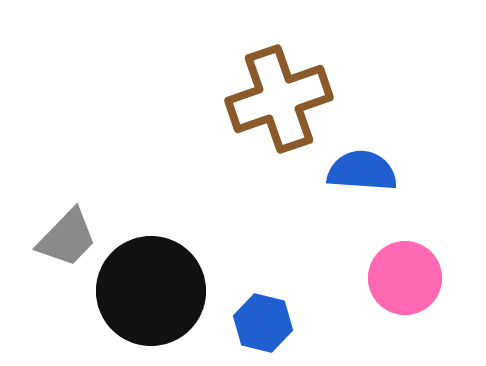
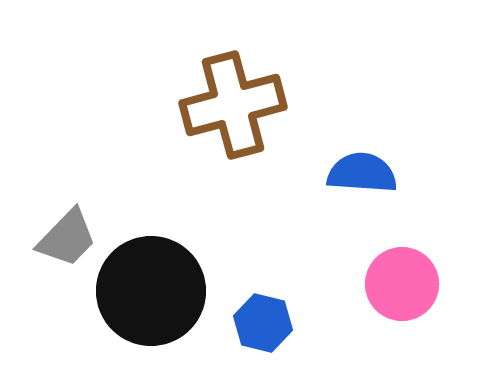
brown cross: moved 46 px left, 6 px down; rotated 4 degrees clockwise
blue semicircle: moved 2 px down
pink circle: moved 3 px left, 6 px down
